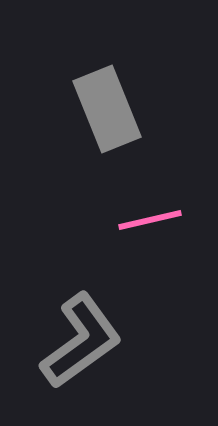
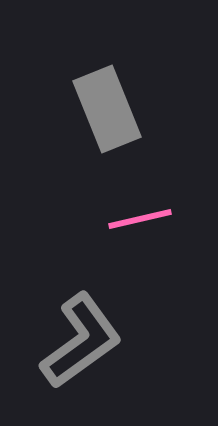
pink line: moved 10 px left, 1 px up
